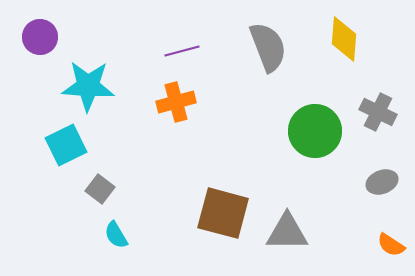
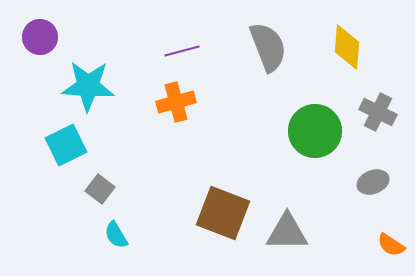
yellow diamond: moved 3 px right, 8 px down
gray ellipse: moved 9 px left
brown square: rotated 6 degrees clockwise
